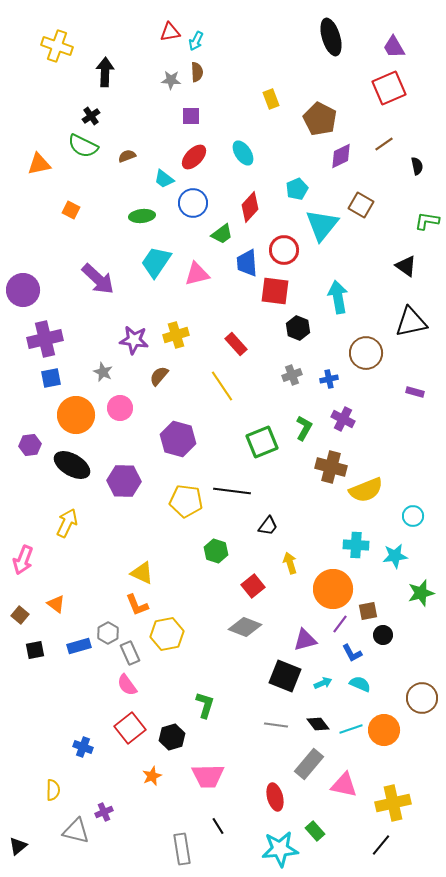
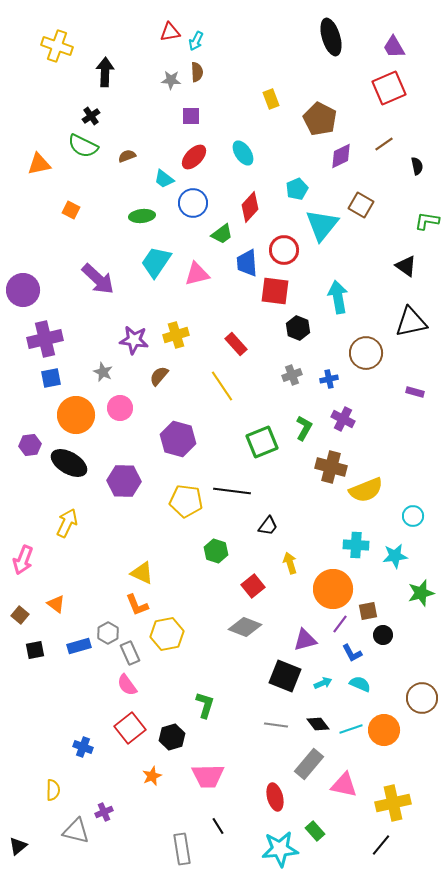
black ellipse at (72, 465): moved 3 px left, 2 px up
